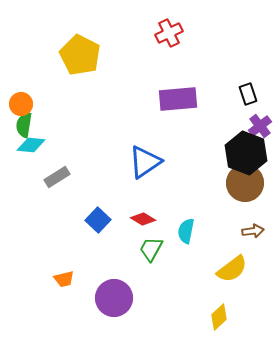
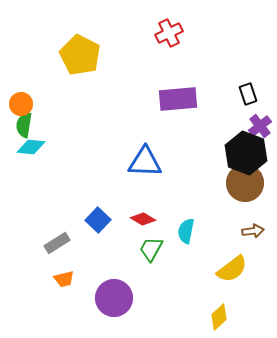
cyan diamond: moved 2 px down
blue triangle: rotated 36 degrees clockwise
gray rectangle: moved 66 px down
